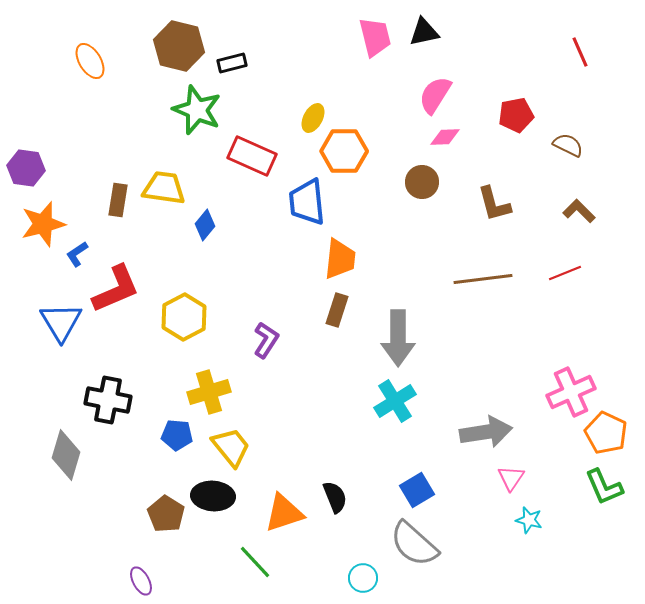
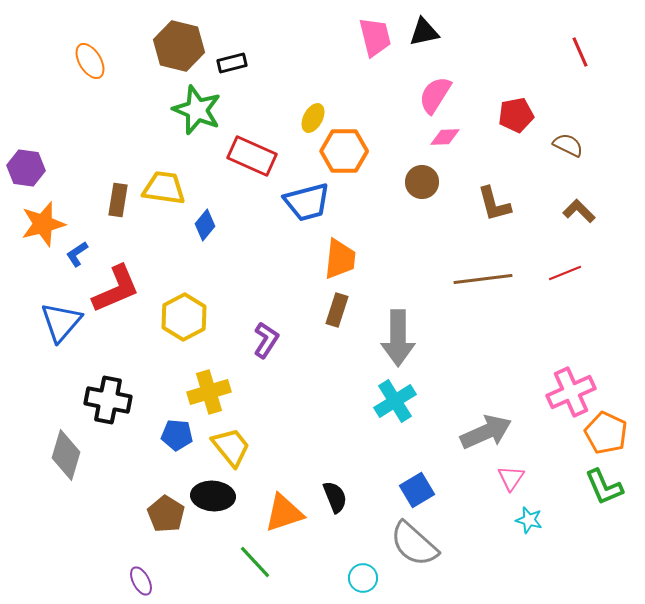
blue trapezoid at (307, 202): rotated 99 degrees counterclockwise
blue triangle at (61, 322): rotated 12 degrees clockwise
gray arrow at (486, 432): rotated 15 degrees counterclockwise
